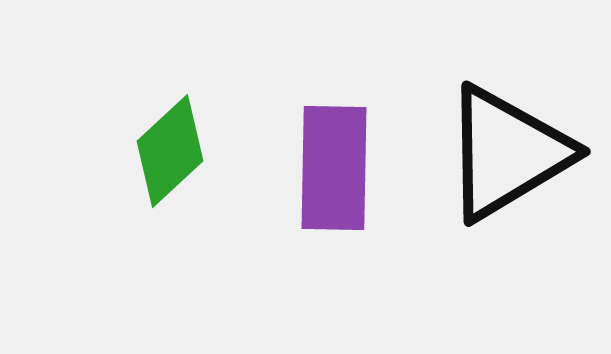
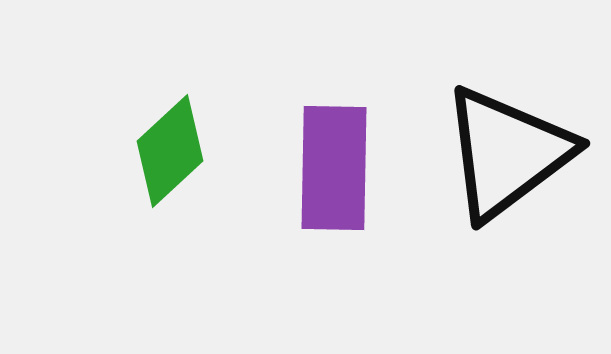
black triangle: rotated 6 degrees counterclockwise
